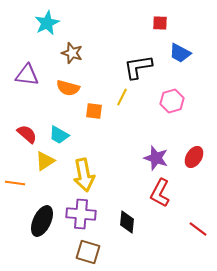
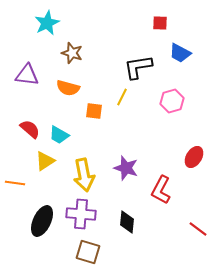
red semicircle: moved 3 px right, 5 px up
purple star: moved 30 px left, 10 px down
red L-shape: moved 1 px right, 3 px up
